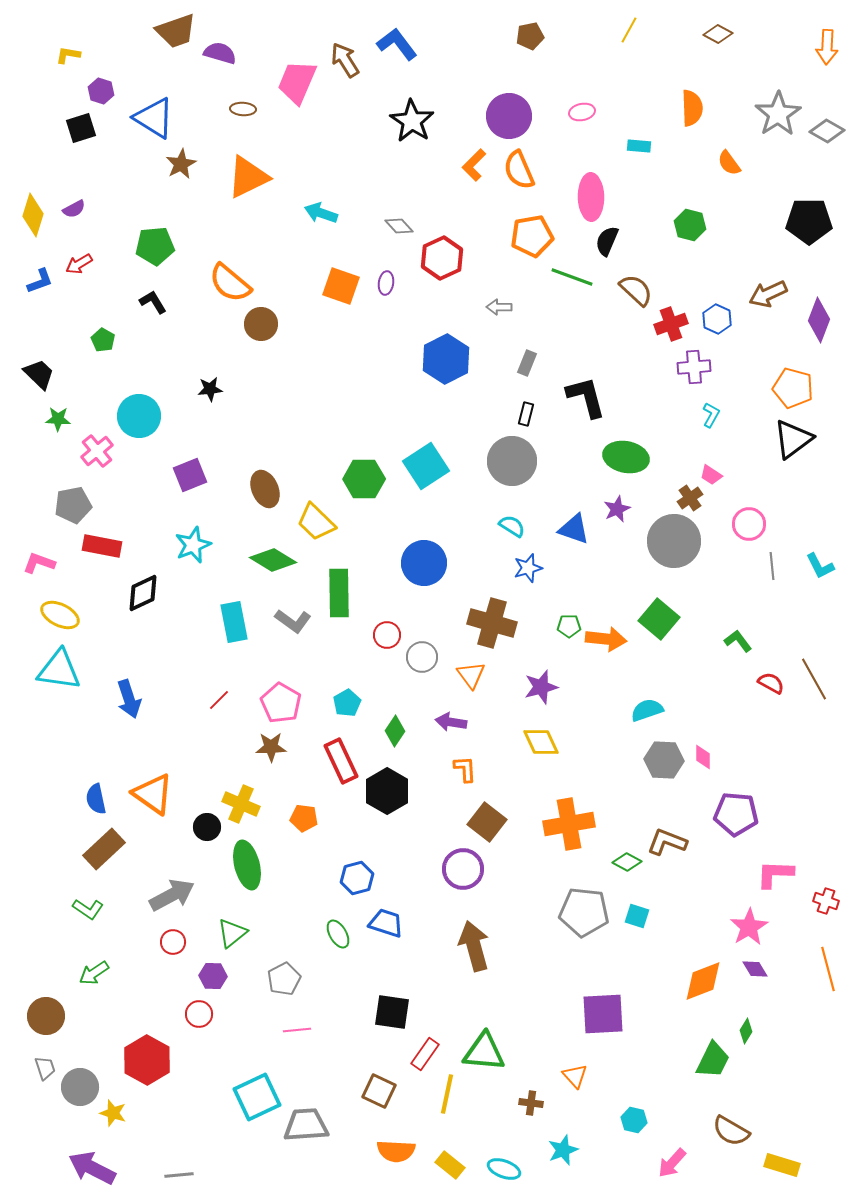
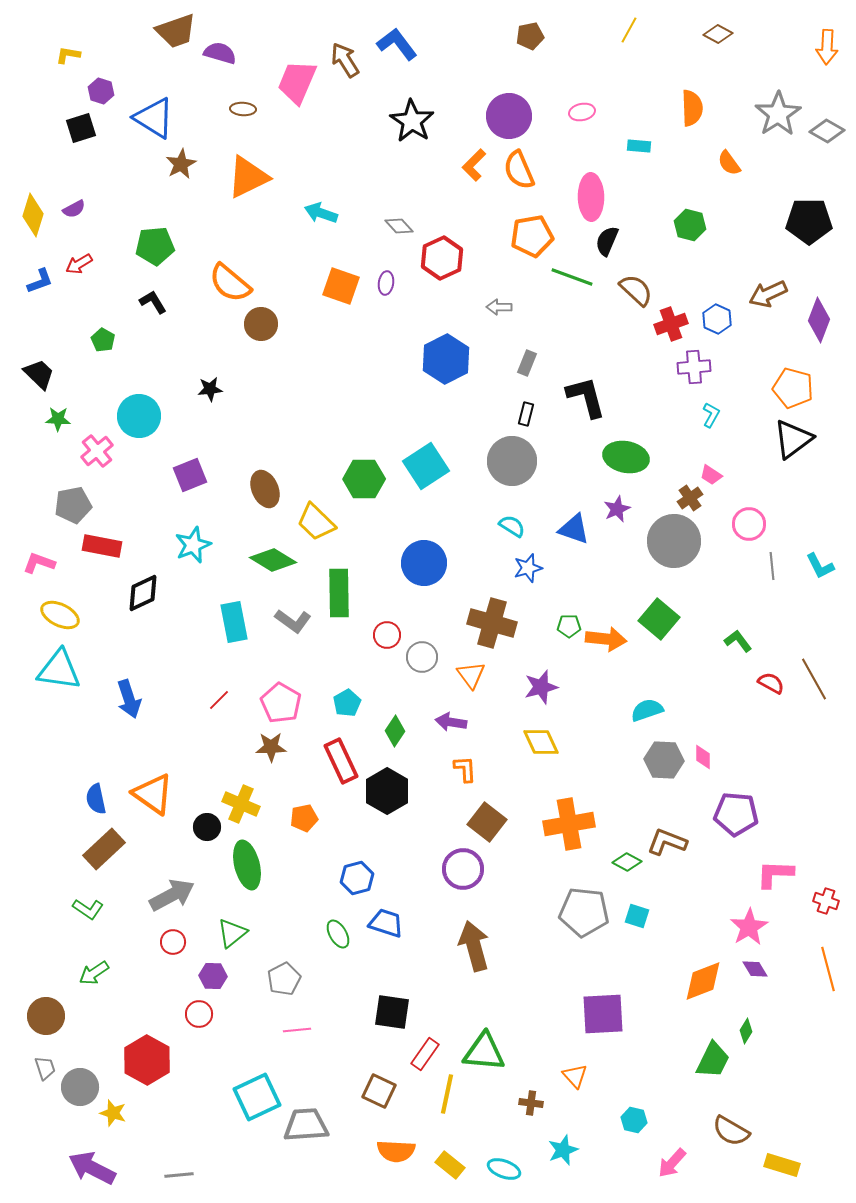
orange pentagon at (304, 818): rotated 20 degrees counterclockwise
